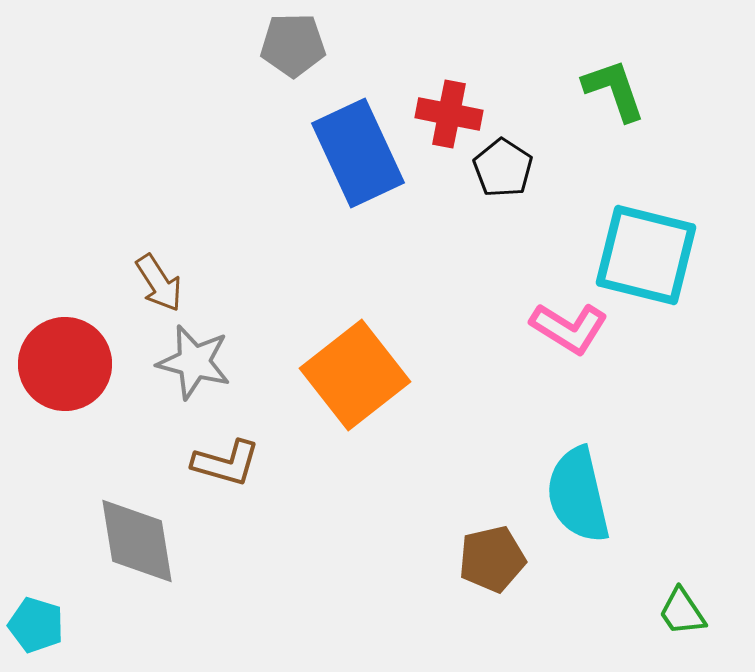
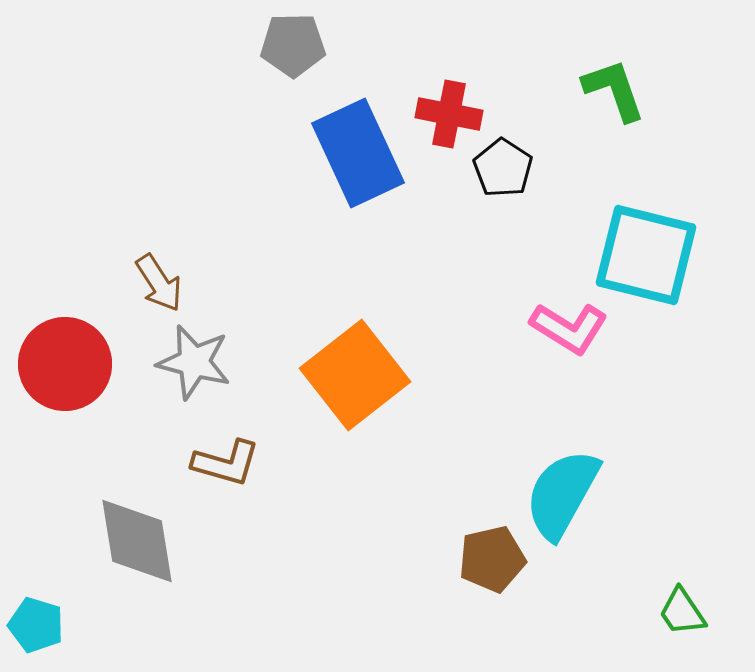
cyan semicircle: moved 16 px left, 1 px up; rotated 42 degrees clockwise
